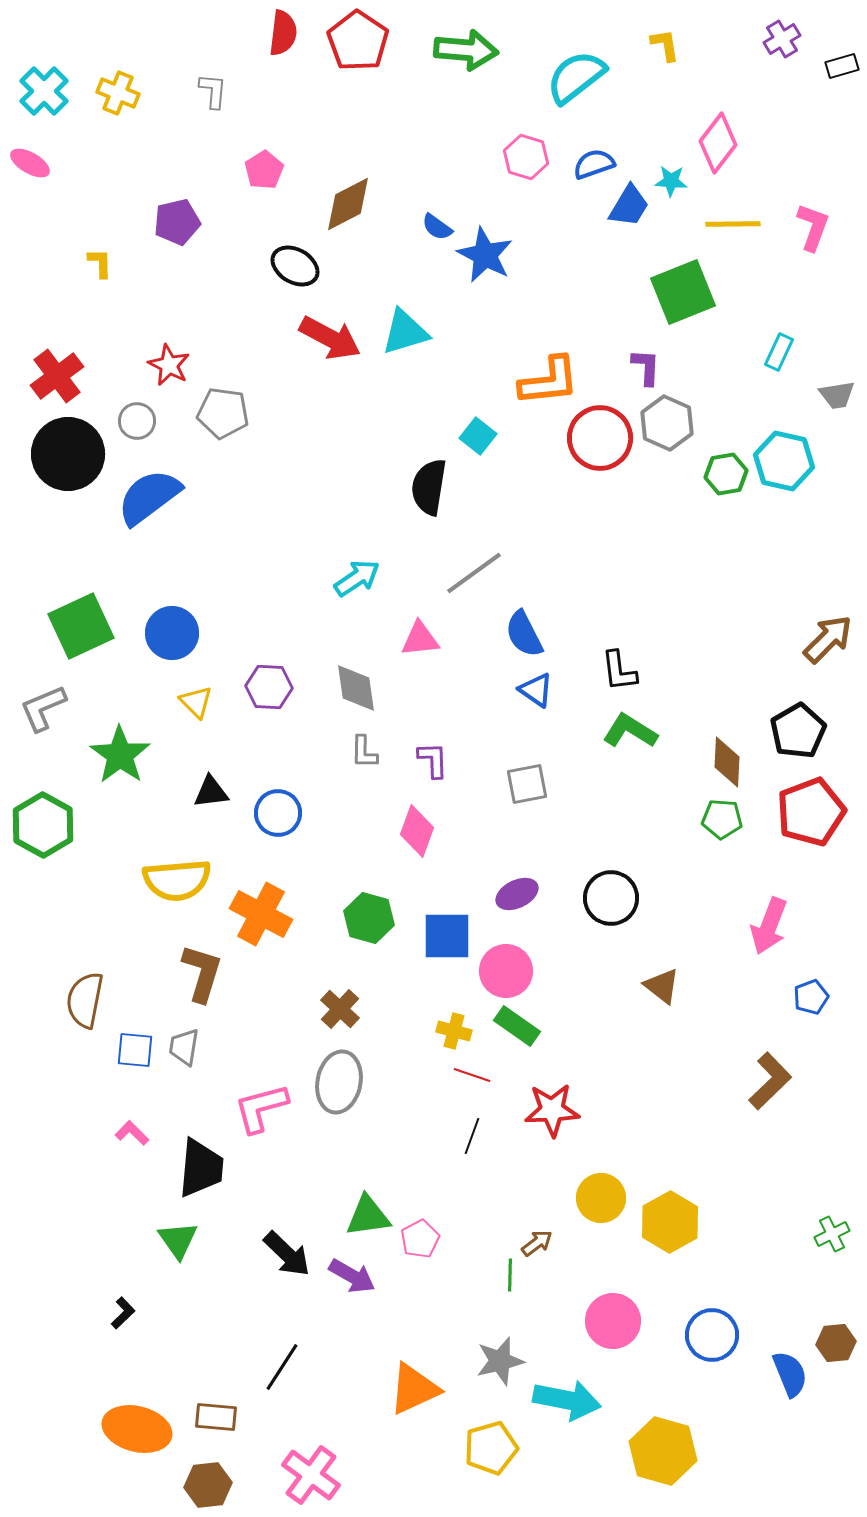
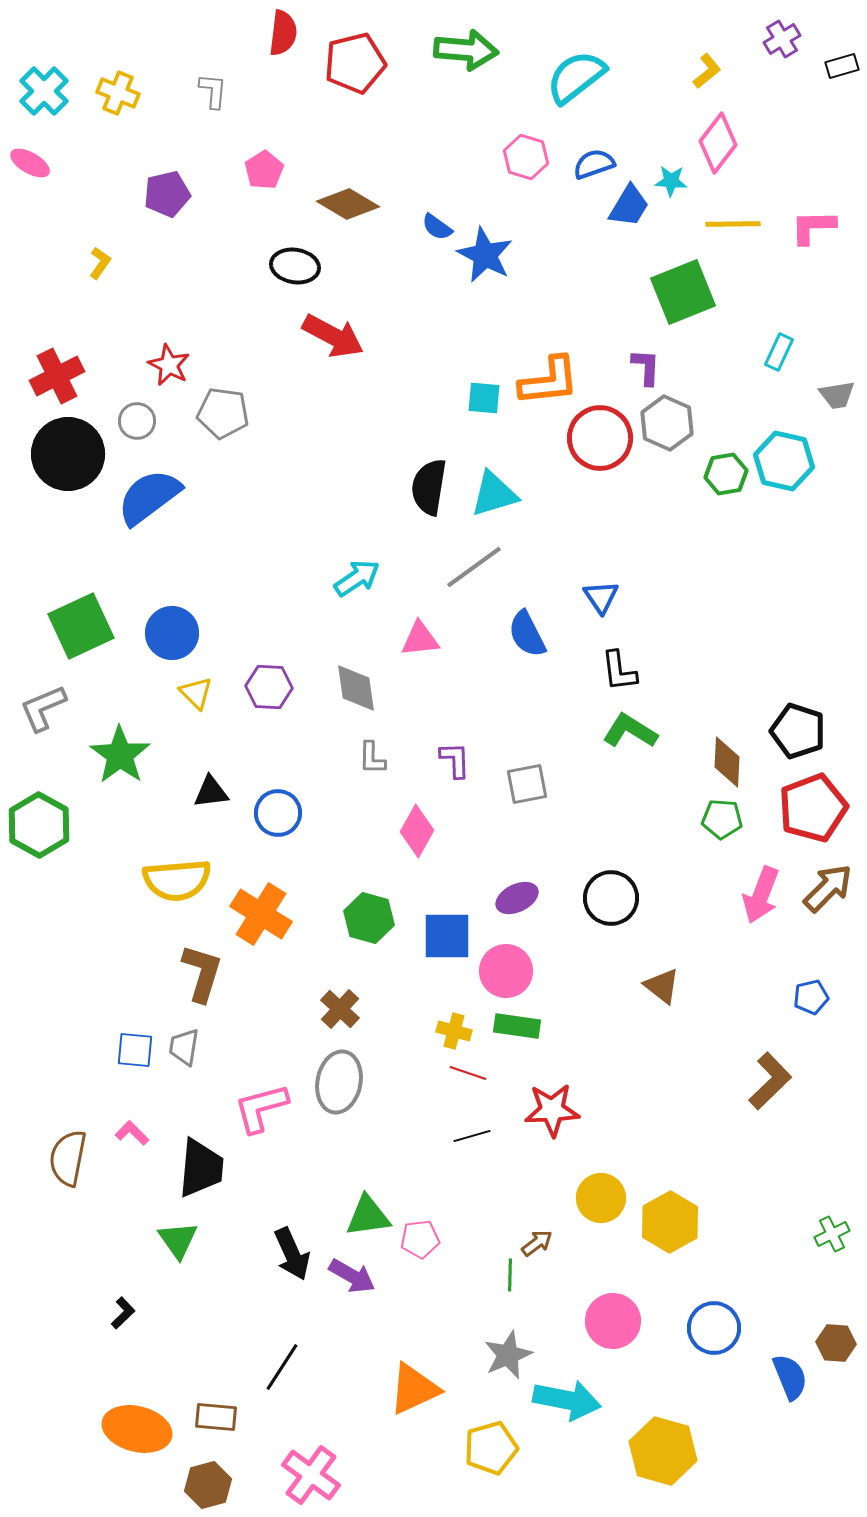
red pentagon at (358, 41): moved 3 px left, 22 px down; rotated 24 degrees clockwise
yellow L-shape at (665, 45): moved 42 px right, 26 px down; rotated 60 degrees clockwise
brown diamond at (348, 204): rotated 58 degrees clockwise
purple pentagon at (177, 222): moved 10 px left, 28 px up
pink L-shape at (813, 227): rotated 111 degrees counterclockwise
yellow L-shape at (100, 263): rotated 36 degrees clockwise
black ellipse at (295, 266): rotated 21 degrees counterclockwise
cyan triangle at (405, 332): moved 89 px right, 162 px down
red arrow at (330, 338): moved 3 px right, 2 px up
red cross at (57, 376): rotated 10 degrees clockwise
cyan square at (478, 436): moved 6 px right, 38 px up; rotated 33 degrees counterclockwise
gray line at (474, 573): moved 6 px up
blue semicircle at (524, 634): moved 3 px right
brown arrow at (828, 639): moved 249 px down
blue triangle at (536, 690): moved 65 px right, 93 px up; rotated 21 degrees clockwise
yellow triangle at (196, 702): moved 9 px up
black pentagon at (798, 731): rotated 24 degrees counterclockwise
gray L-shape at (364, 752): moved 8 px right, 6 px down
purple L-shape at (433, 760): moved 22 px right
red pentagon at (811, 812): moved 2 px right, 4 px up
green hexagon at (43, 825): moved 4 px left
pink diamond at (417, 831): rotated 9 degrees clockwise
purple ellipse at (517, 894): moved 4 px down
orange cross at (261, 914): rotated 4 degrees clockwise
pink arrow at (769, 926): moved 8 px left, 31 px up
blue pentagon at (811, 997): rotated 8 degrees clockwise
brown semicircle at (85, 1000): moved 17 px left, 158 px down
green rectangle at (517, 1026): rotated 27 degrees counterclockwise
red line at (472, 1075): moved 4 px left, 2 px up
black line at (472, 1136): rotated 54 degrees clockwise
pink pentagon at (420, 1239): rotated 21 degrees clockwise
black arrow at (287, 1254): moved 5 px right; rotated 22 degrees clockwise
blue circle at (712, 1335): moved 2 px right, 7 px up
brown hexagon at (836, 1343): rotated 9 degrees clockwise
gray star at (500, 1361): moved 8 px right, 6 px up; rotated 9 degrees counterclockwise
blue semicircle at (790, 1374): moved 3 px down
brown hexagon at (208, 1485): rotated 9 degrees counterclockwise
